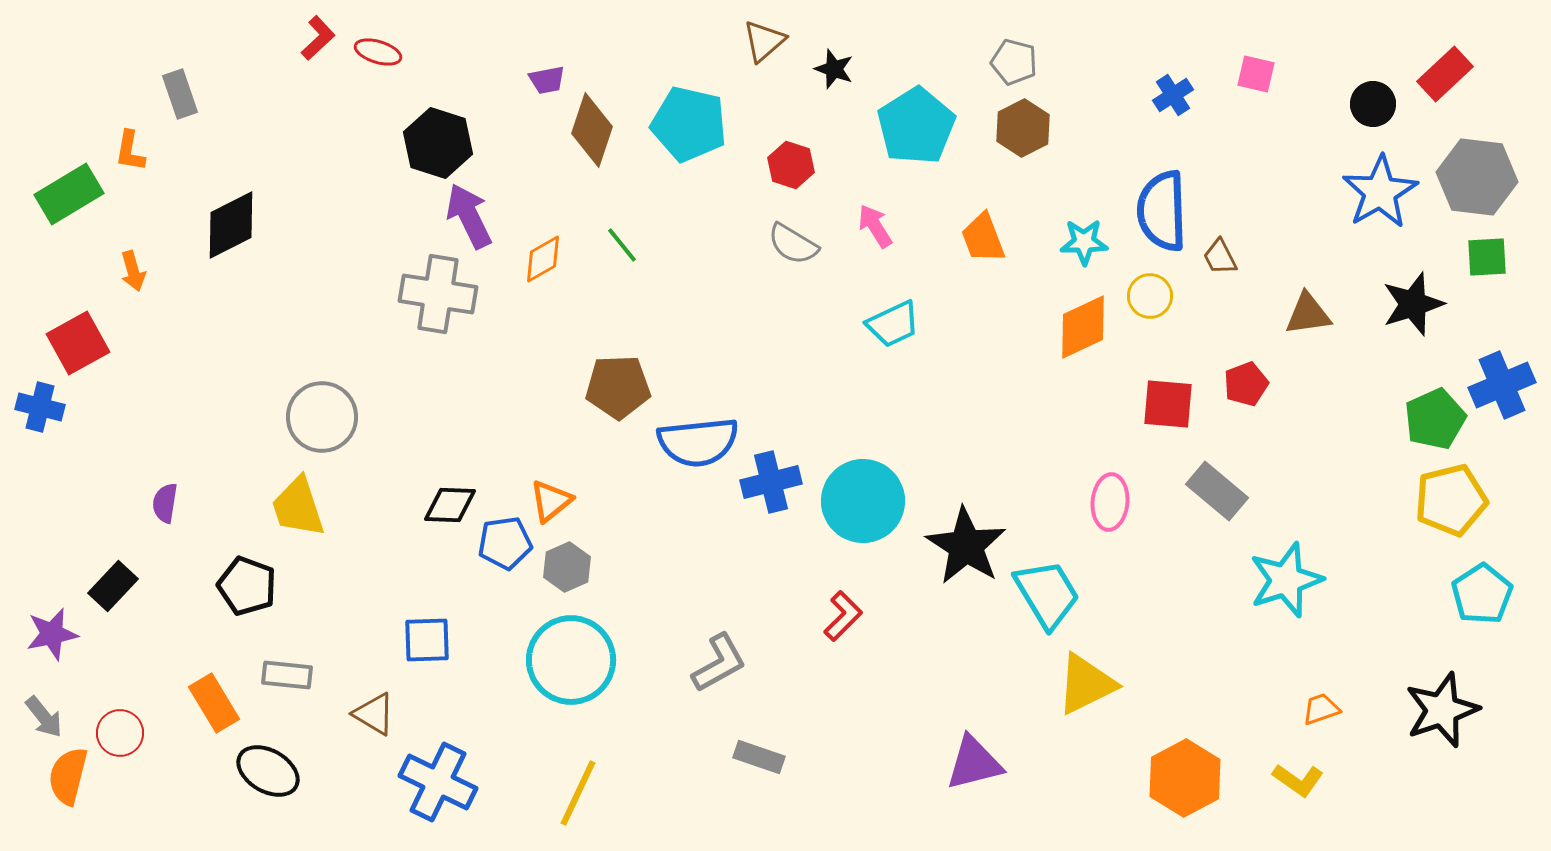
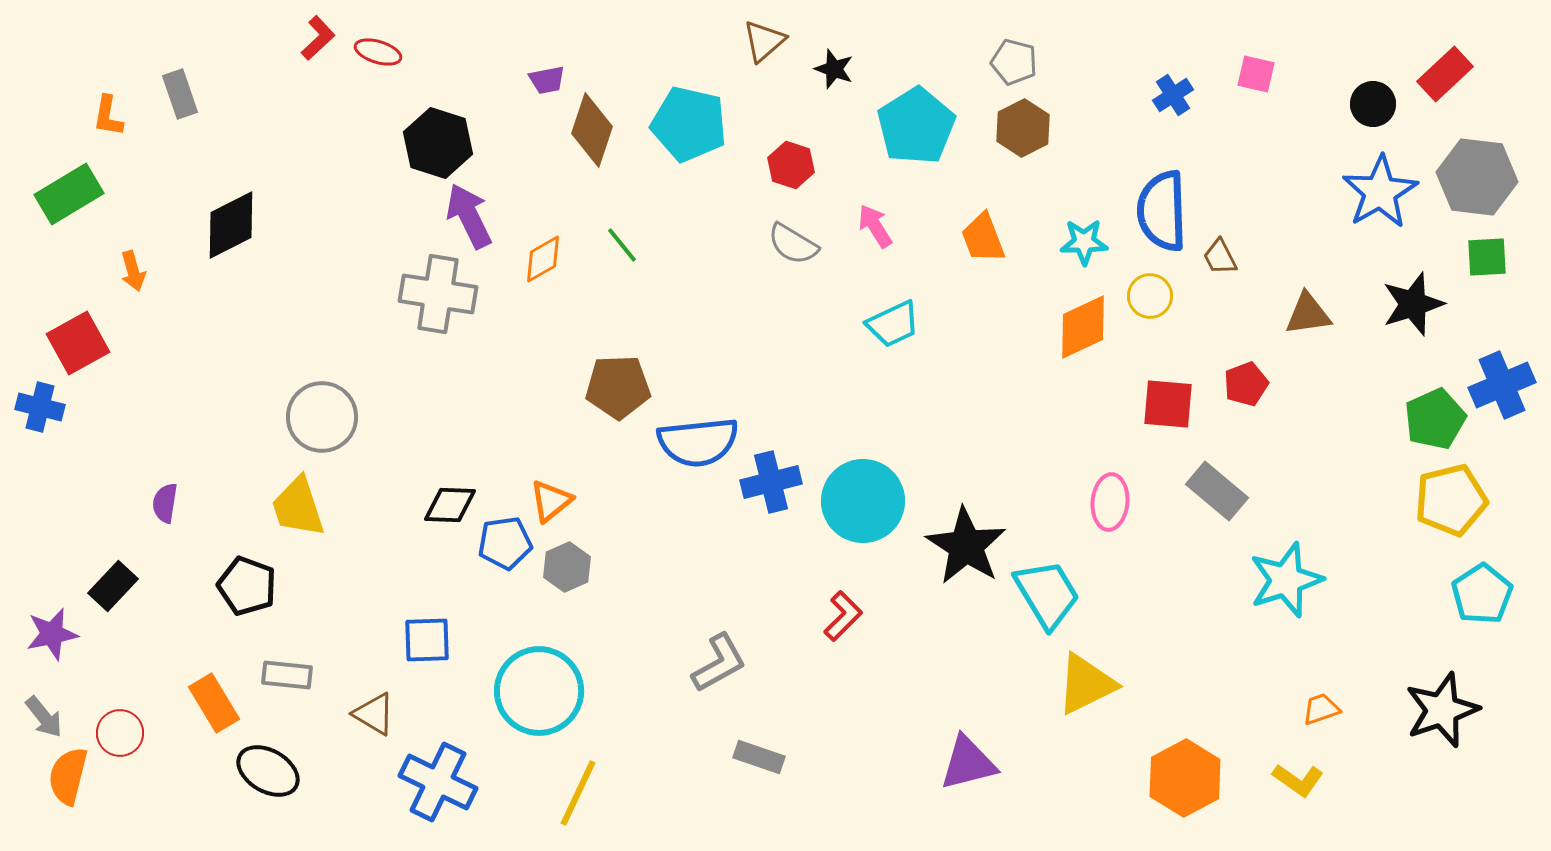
orange L-shape at (130, 151): moved 22 px left, 35 px up
cyan circle at (571, 660): moved 32 px left, 31 px down
purple triangle at (974, 763): moved 6 px left
